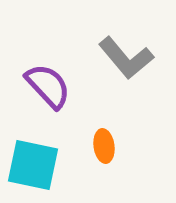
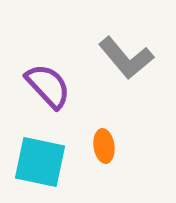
cyan square: moved 7 px right, 3 px up
